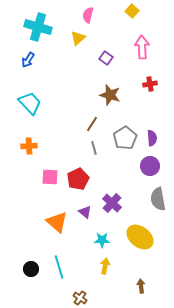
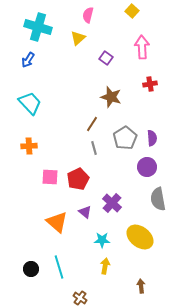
brown star: moved 1 px right, 2 px down
purple circle: moved 3 px left, 1 px down
